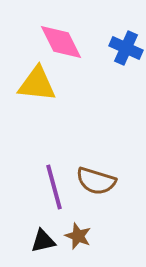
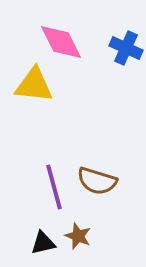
yellow triangle: moved 3 px left, 1 px down
brown semicircle: moved 1 px right
black triangle: moved 2 px down
